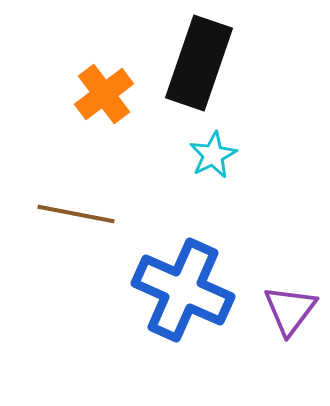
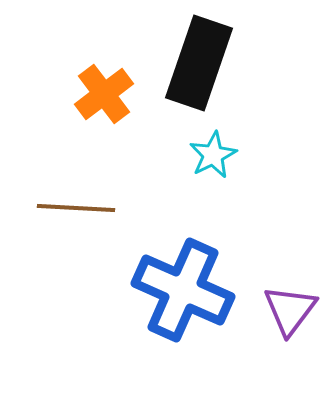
brown line: moved 6 px up; rotated 8 degrees counterclockwise
